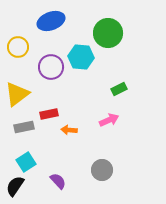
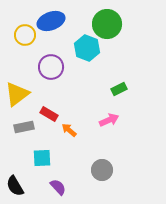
green circle: moved 1 px left, 9 px up
yellow circle: moved 7 px right, 12 px up
cyan hexagon: moved 6 px right, 9 px up; rotated 15 degrees clockwise
red rectangle: rotated 42 degrees clockwise
orange arrow: rotated 35 degrees clockwise
cyan square: moved 16 px right, 4 px up; rotated 30 degrees clockwise
purple semicircle: moved 6 px down
black semicircle: rotated 65 degrees counterclockwise
